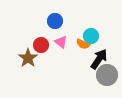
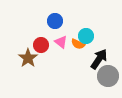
cyan circle: moved 5 px left
orange semicircle: moved 5 px left
gray circle: moved 1 px right, 1 px down
